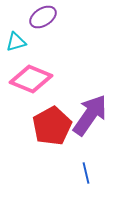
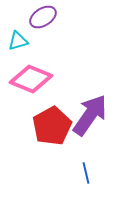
cyan triangle: moved 2 px right, 1 px up
